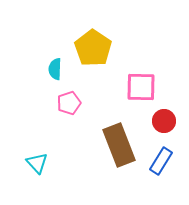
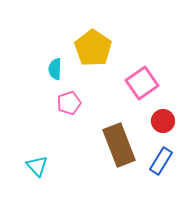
pink square: moved 1 px right, 4 px up; rotated 36 degrees counterclockwise
red circle: moved 1 px left
cyan triangle: moved 3 px down
